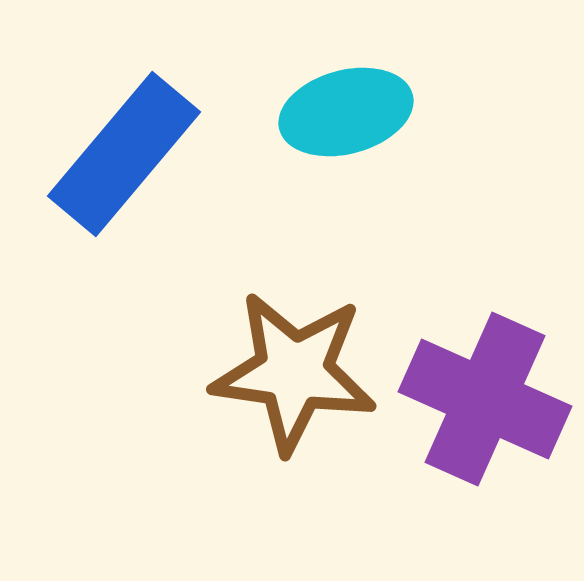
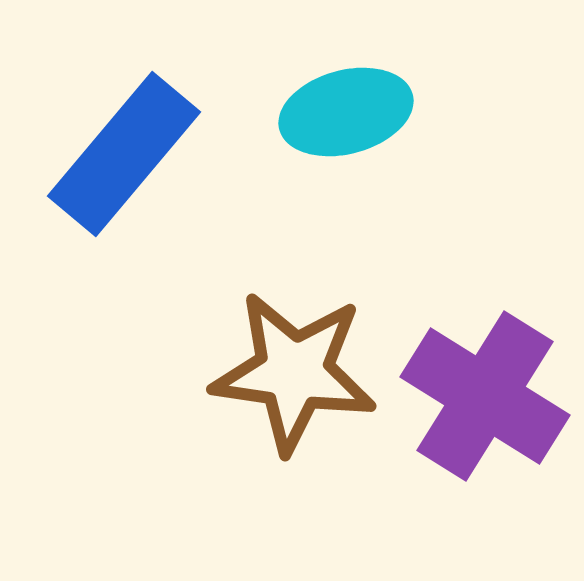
purple cross: moved 3 px up; rotated 8 degrees clockwise
